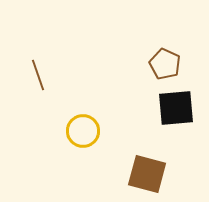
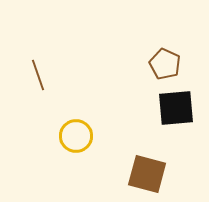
yellow circle: moved 7 px left, 5 px down
